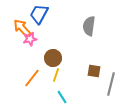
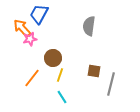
yellow line: moved 4 px right
